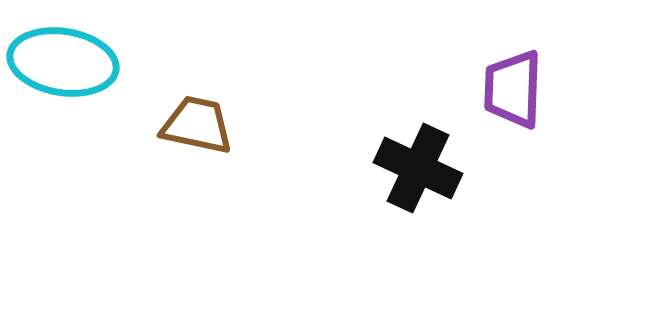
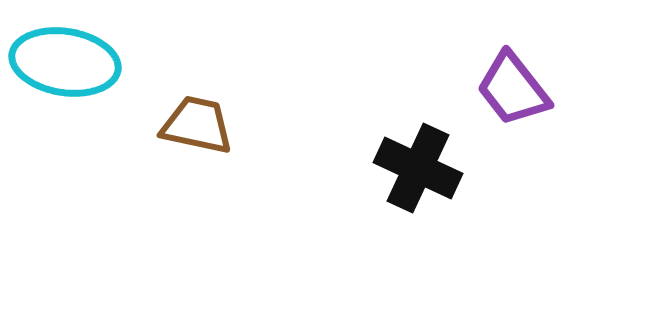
cyan ellipse: moved 2 px right
purple trapezoid: rotated 40 degrees counterclockwise
